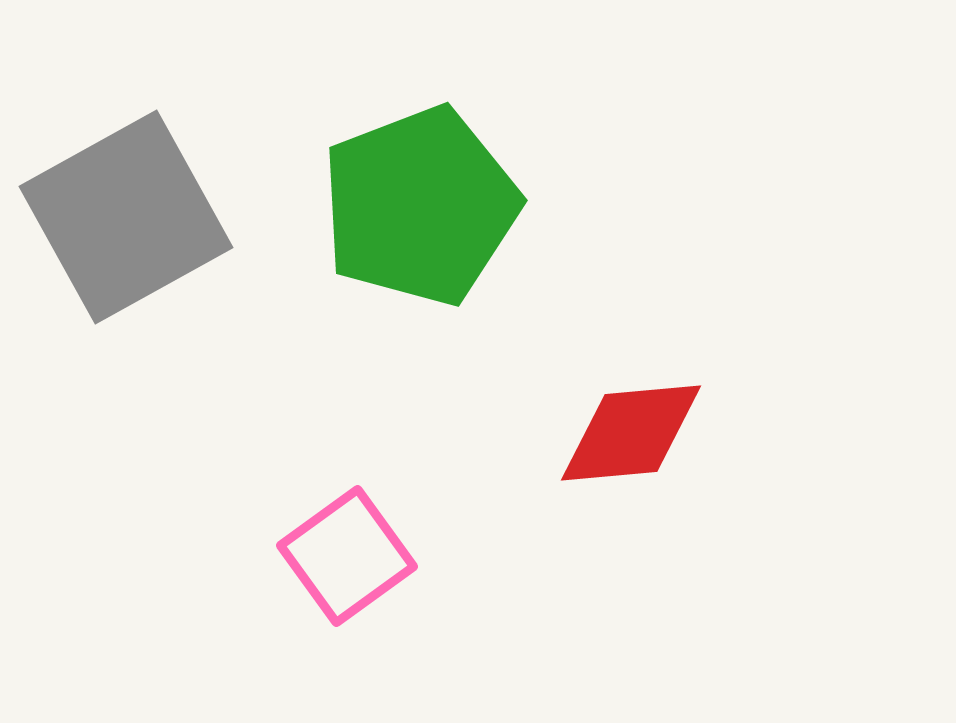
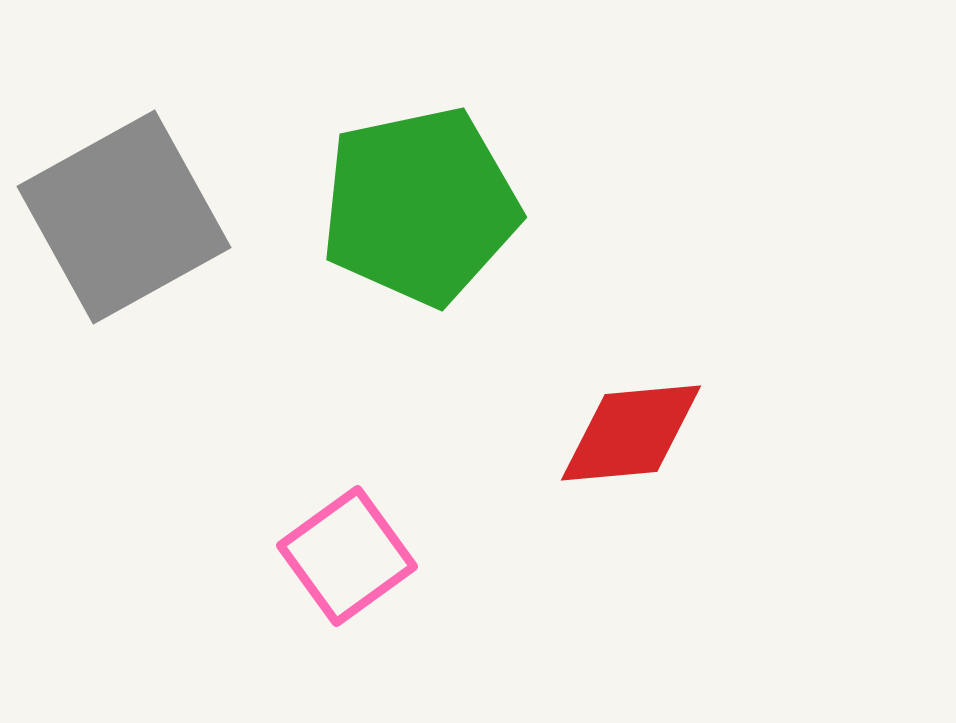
green pentagon: rotated 9 degrees clockwise
gray square: moved 2 px left
